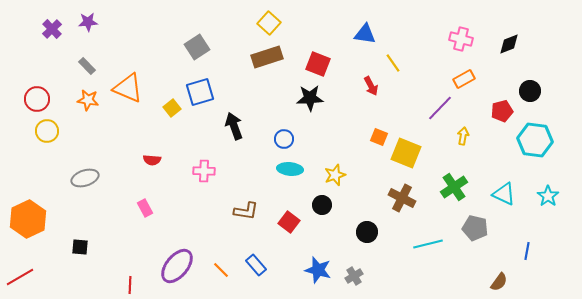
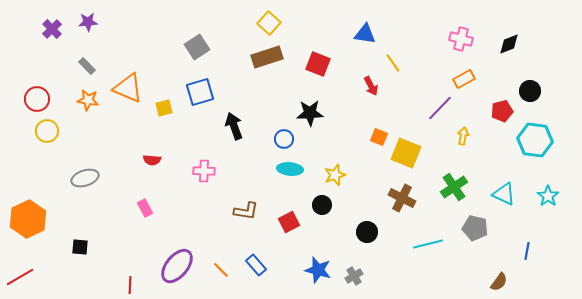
black star at (310, 98): moved 15 px down
yellow square at (172, 108): moved 8 px left; rotated 24 degrees clockwise
red square at (289, 222): rotated 25 degrees clockwise
